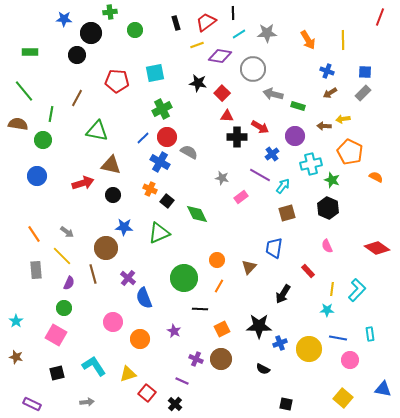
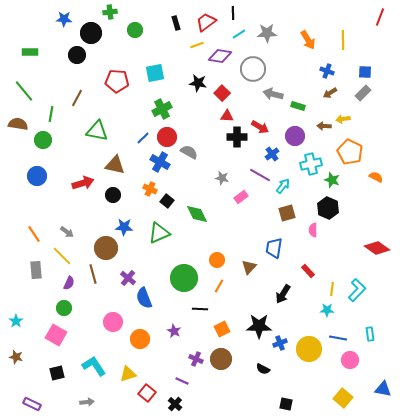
brown triangle at (111, 165): moved 4 px right
pink semicircle at (327, 246): moved 14 px left, 16 px up; rotated 24 degrees clockwise
